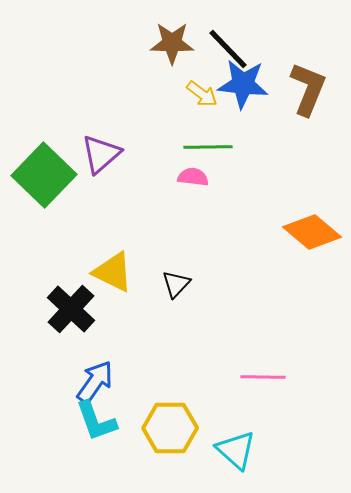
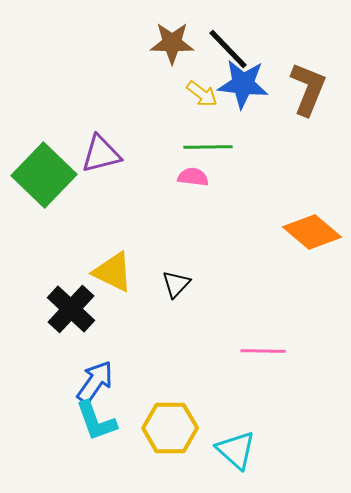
purple triangle: rotated 27 degrees clockwise
pink line: moved 26 px up
